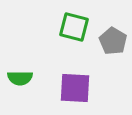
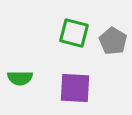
green square: moved 6 px down
